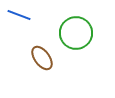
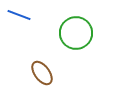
brown ellipse: moved 15 px down
